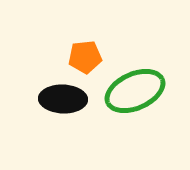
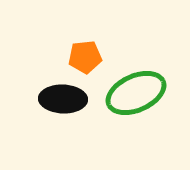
green ellipse: moved 1 px right, 2 px down
